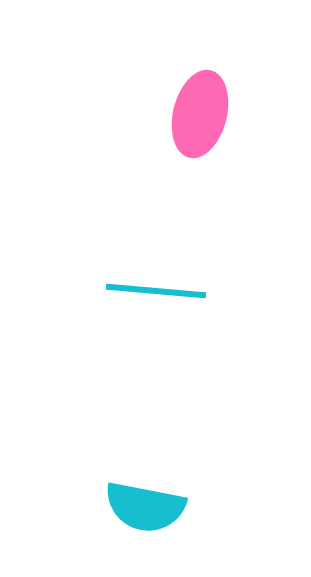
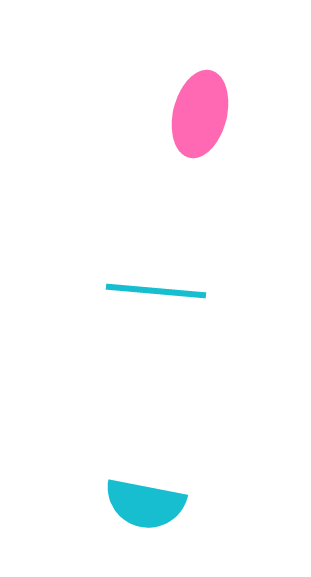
cyan semicircle: moved 3 px up
